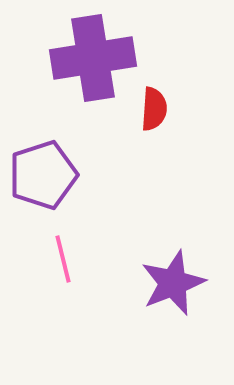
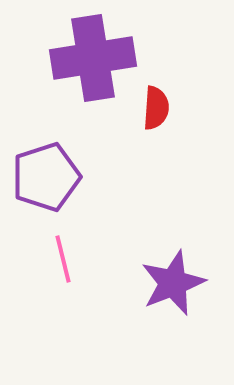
red semicircle: moved 2 px right, 1 px up
purple pentagon: moved 3 px right, 2 px down
